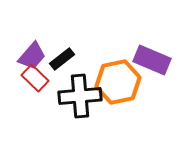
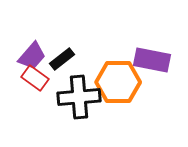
purple rectangle: rotated 12 degrees counterclockwise
red rectangle: rotated 8 degrees counterclockwise
orange hexagon: rotated 12 degrees clockwise
black cross: moved 1 px left, 1 px down
